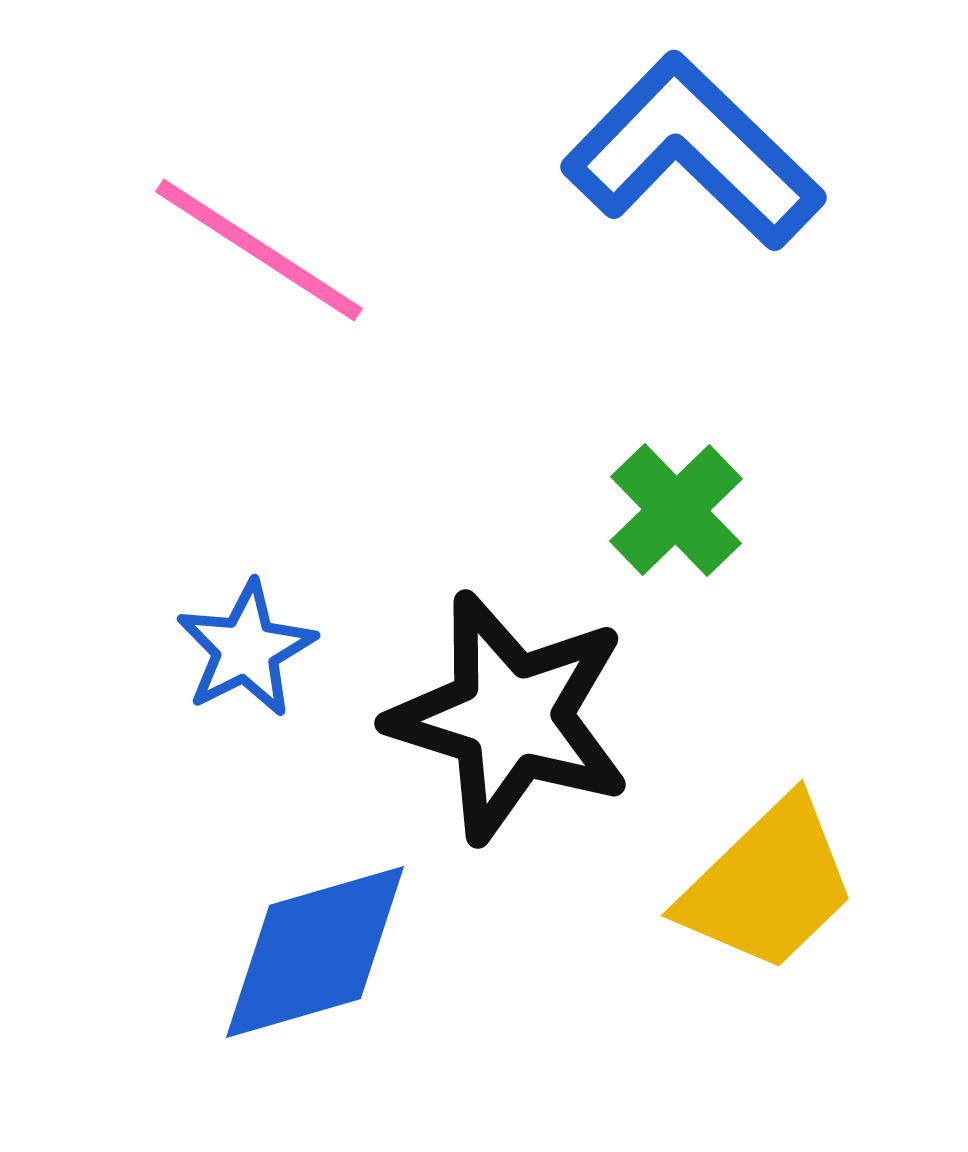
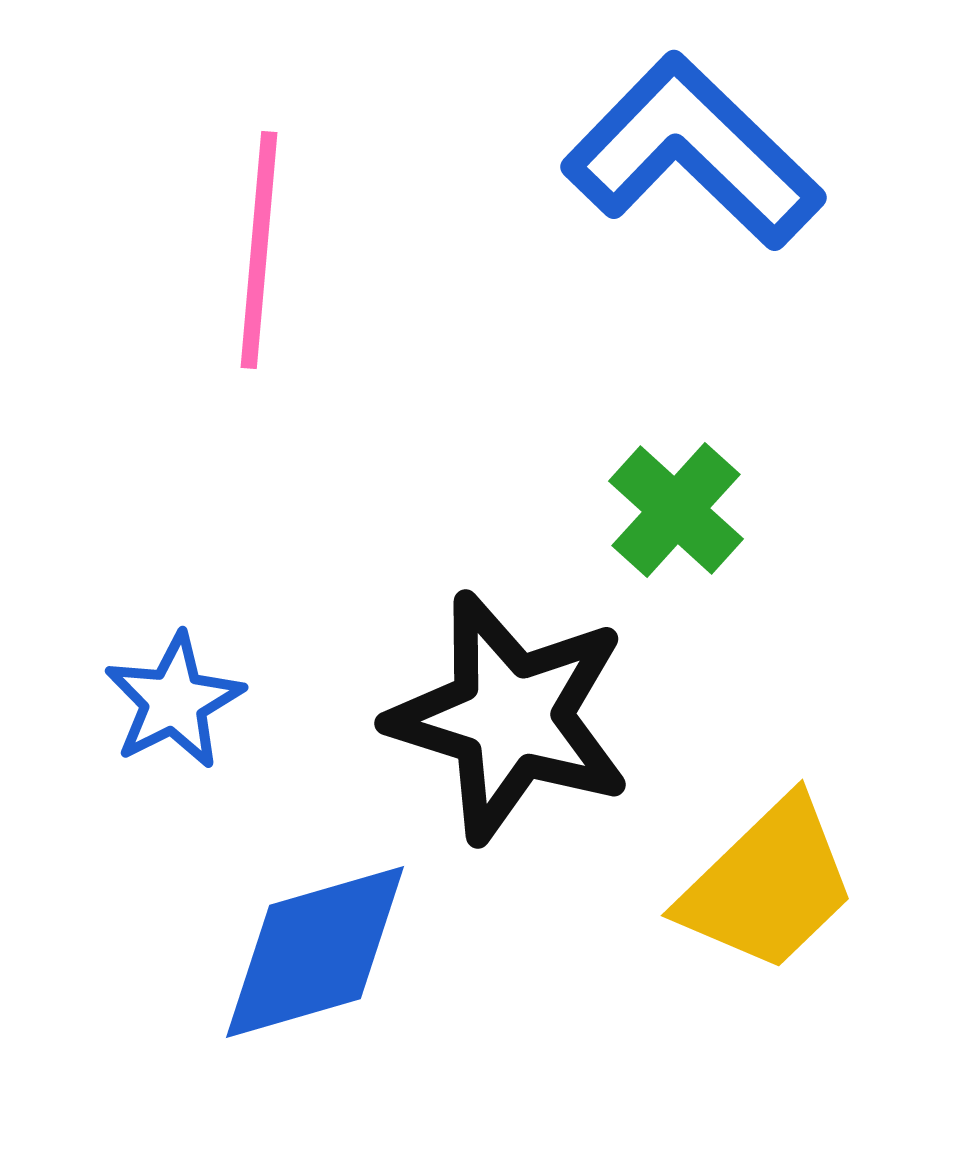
pink line: rotated 62 degrees clockwise
green cross: rotated 4 degrees counterclockwise
blue star: moved 72 px left, 52 px down
